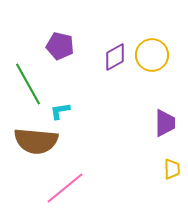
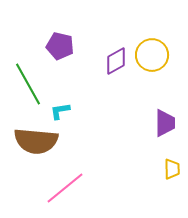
purple diamond: moved 1 px right, 4 px down
